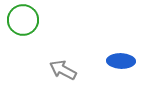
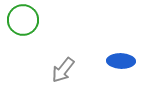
gray arrow: rotated 80 degrees counterclockwise
